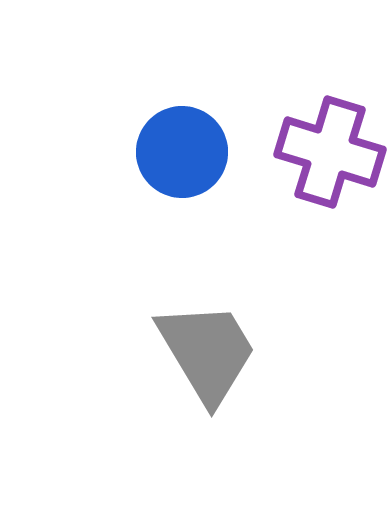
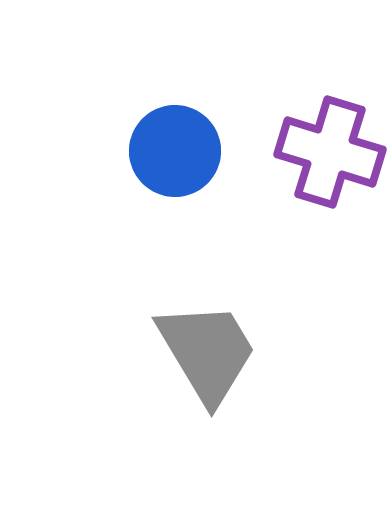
blue circle: moved 7 px left, 1 px up
